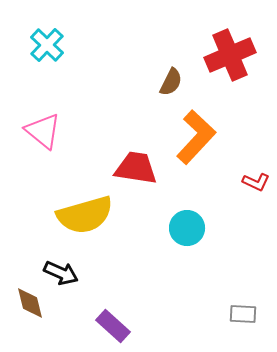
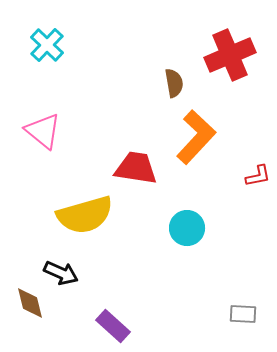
brown semicircle: moved 3 px right, 1 px down; rotated 36 degrees counterclockwise
red L-shape: moved 2 px right, 6 px up; rotated 36 degrees counterclockwise
